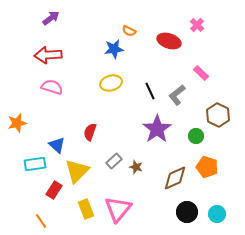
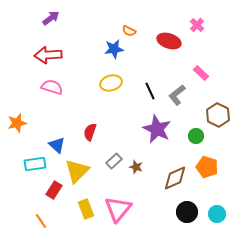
purple star: rotated 12 degrees counterclockwise
